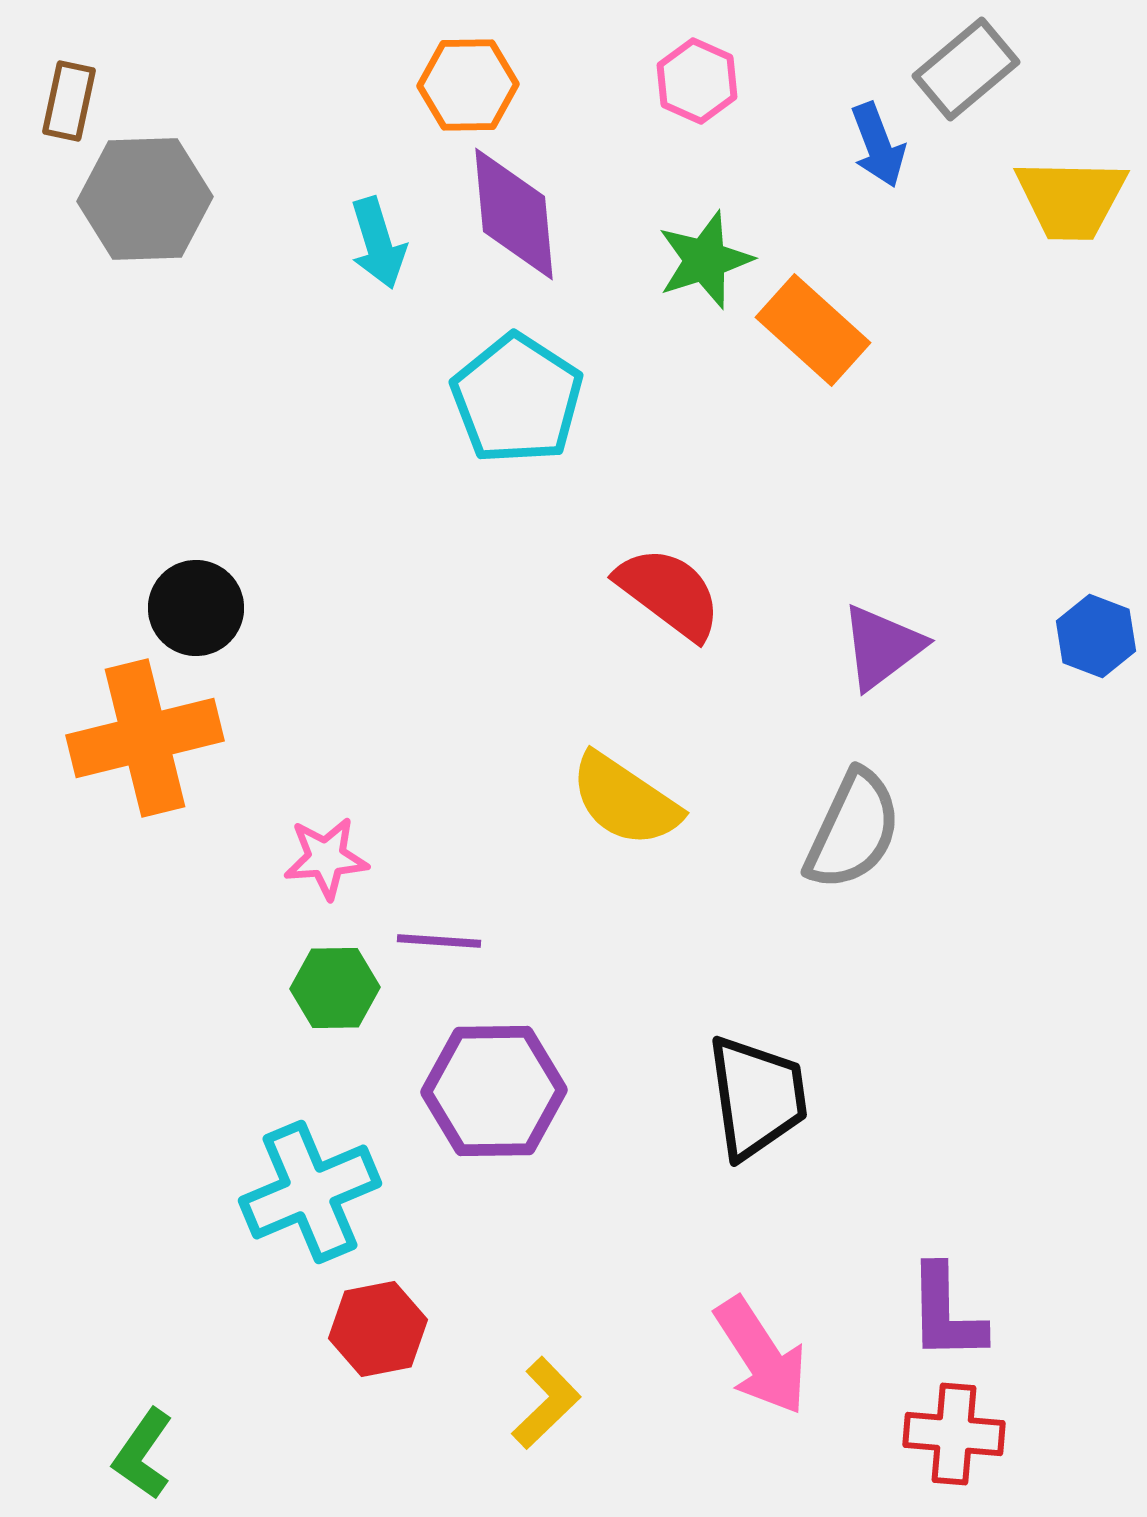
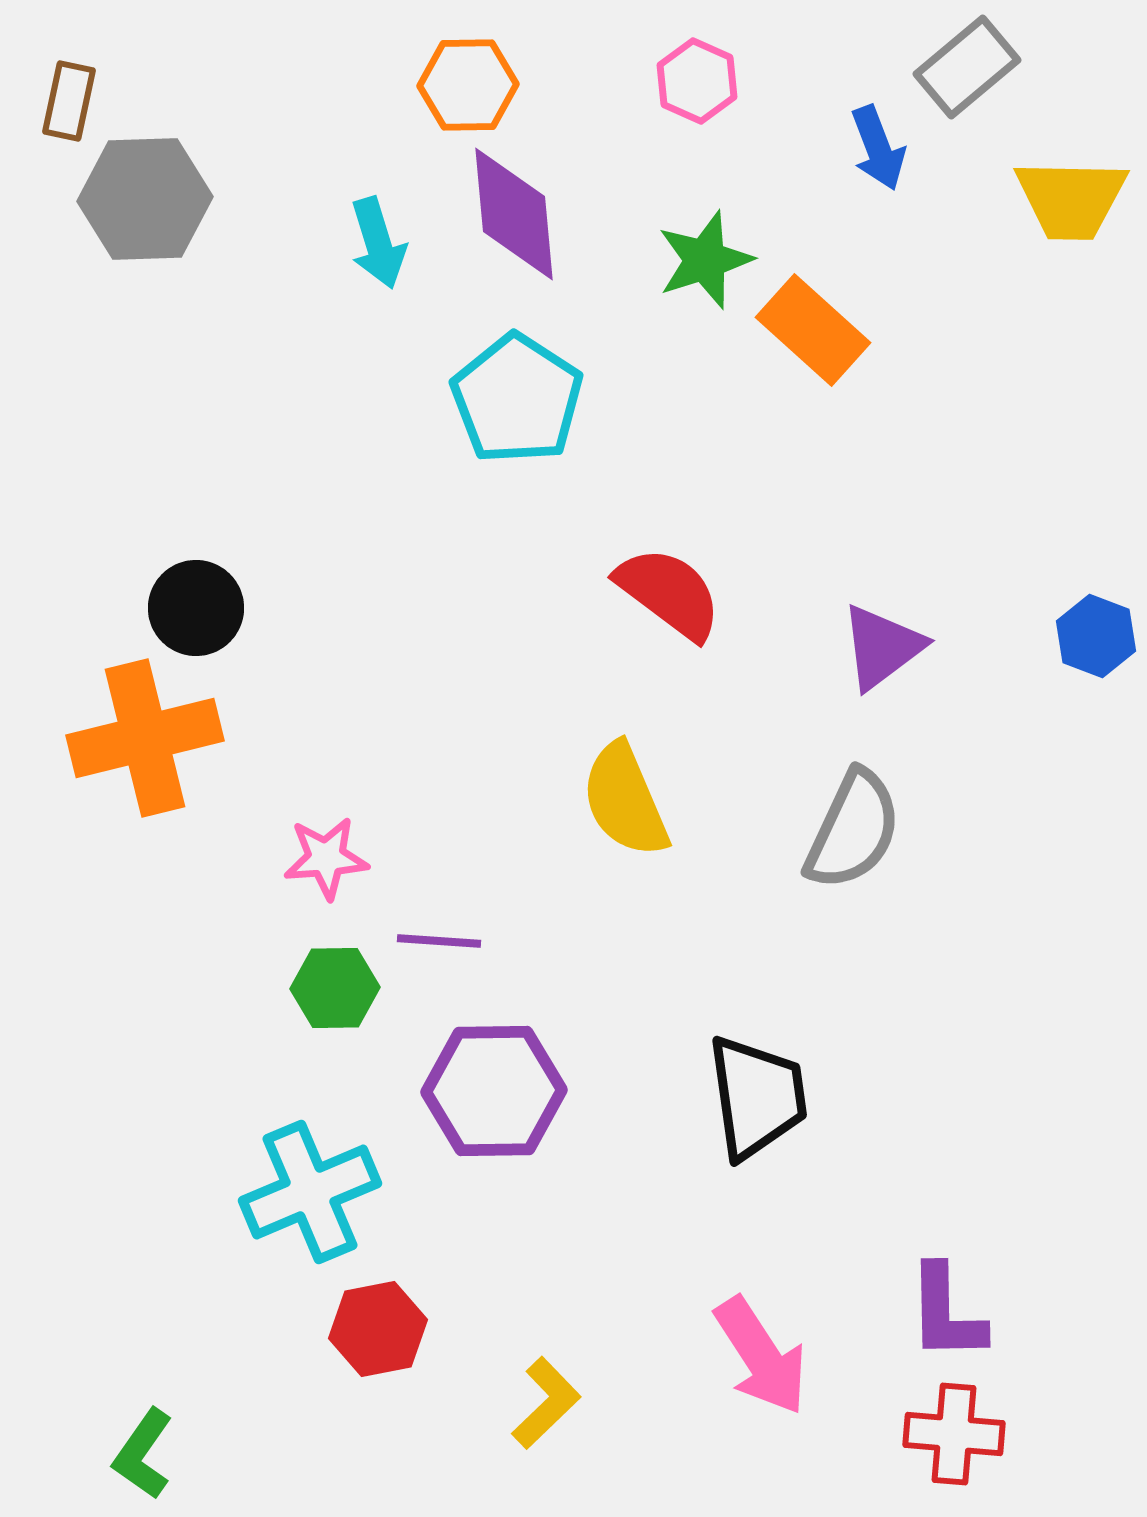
gray rectangle: moved 1 px right, 2 px up
blue arrow: moved 3 px down
yellow semicircle: rotated 33 degrees clockwise
